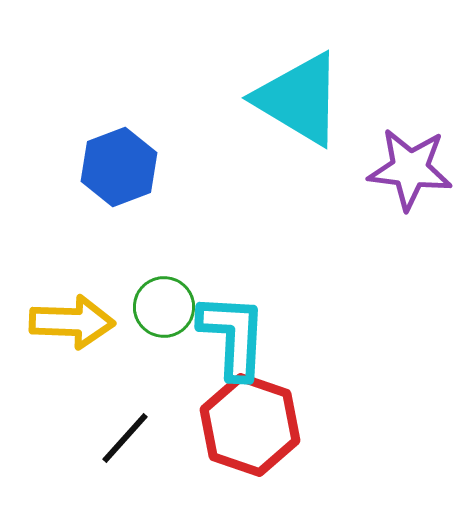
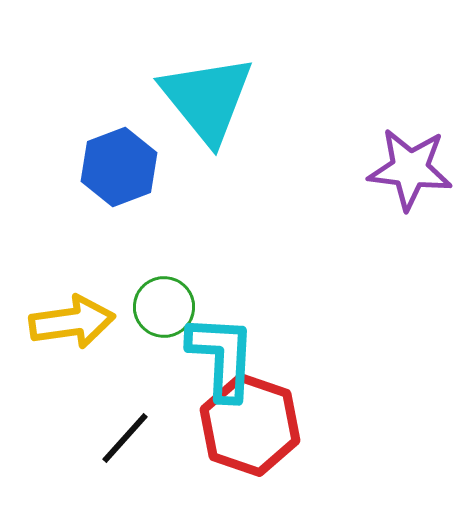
cyan triangle: moved 92 px left; rotated 20 degrees clockwise
yellow arrow: rotated 10 degrees counterclockwise
cyan L-shape: moved 11 px left, 21 px down
